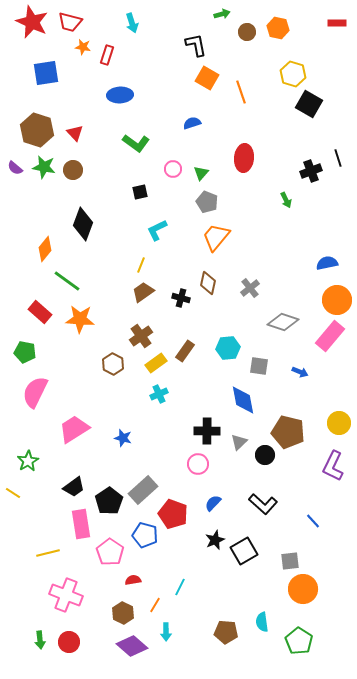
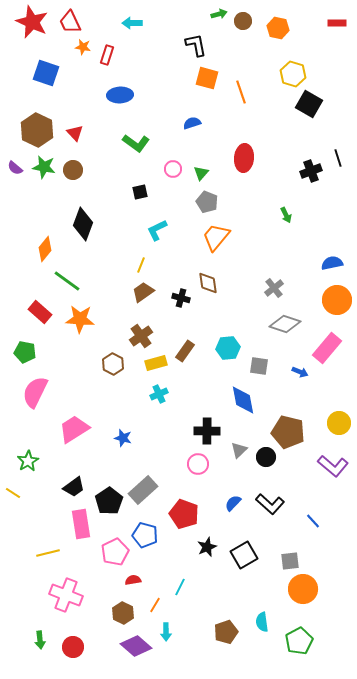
green arrow at (222, 14): moved 3 px left
red trapezoid at (70, 22): rotated 50 degrees clockwise
cyan arrow at (132, 23): rotated 108 degrees clockwise
brown circle at (247, 32): moved 4 px left, 11 px up
blue square at (46, 73): rotated 28 degrees clockwise
orange square at (207, 78): rotated 15 degrees counterclockwise
brown hexagon at (37, 130): rotated 8 degrees clockwise
green arrow at (286, 200): moved 15 px down
blue semicircle at (327, 263): moved 5 px right
brown diamond at (208, 283): rotated 20 degrees counterclockwise
gray cross at (250, 288): moved 24 px right
gray diamond at (283, 322): moved 2 px right, 2 px down
pink rectangle at (330, 336): moved 3 px left, 12 px down
yellow rectangle at (156, 363): rotated 20 degrees clockwise
gray triangle at (239, 442): moved 8 px down
black circle at (265, 455): moved 1 px right, 2 px down
purple L-shape at (333, 466): rotated 76 degrees counterclockwise
blue semicircle at (213, 503): moved 20 px right
black L-shape at (263, 504): moved 7 px right
red pentagon at (173, 514): moved 11 px right
black star at (215, 540): moved 8 px left, 7 px down
black square at (244, 551): moved 4 px down
pink pentagon at (110, 552): moved 5 px right; rotated 12 degrees clockwise
brown pentagon at (226, 632): rotated 25 degrees counterclockwise
green pentagon at (299, 641): rotated 12 degrees clockwise
red circle at (69, 642): moved 4 px right, 5 px down
purple diamond at (132, 646): moved 4 px right
